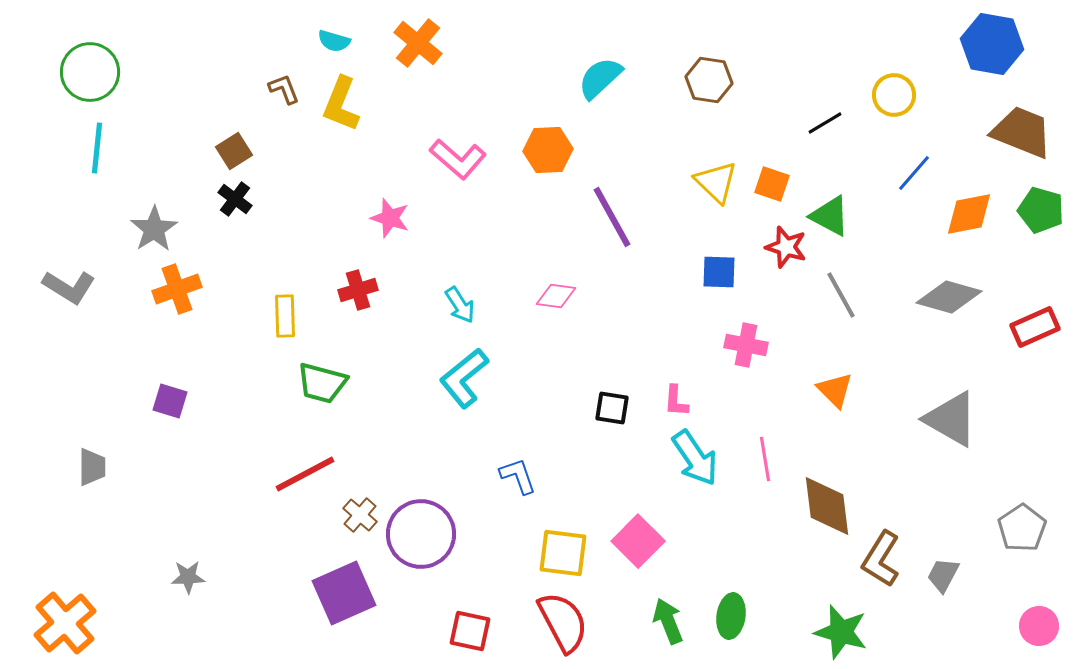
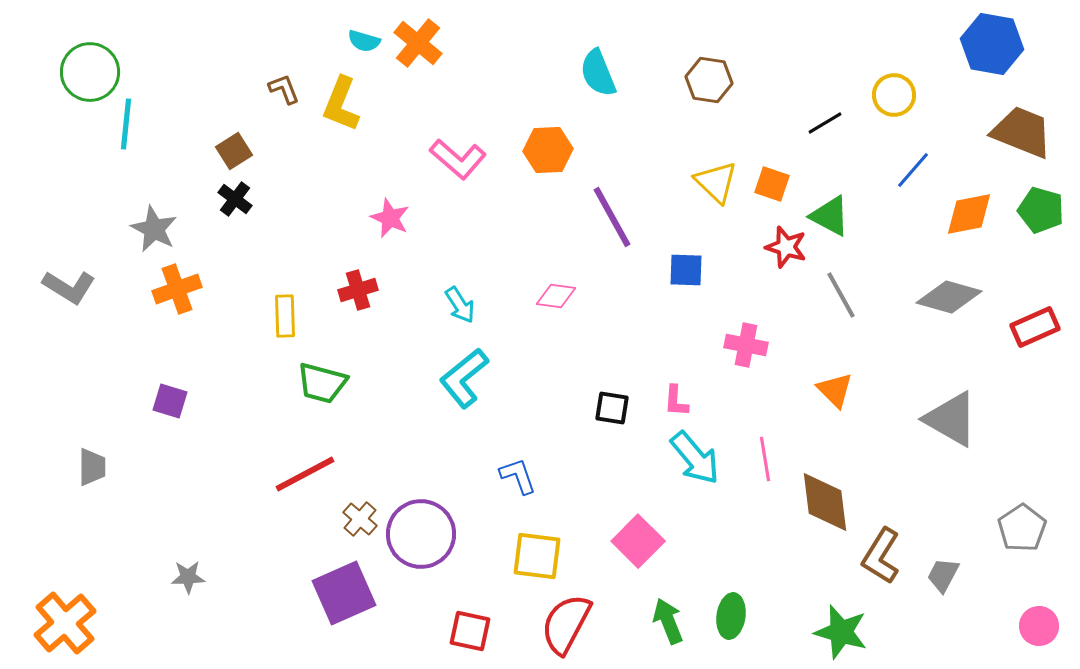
cyan semicircle at (334, 41): moved 30 px right
cyan semicircle at (600, 78): moved 2 px left, 5 px up; rotated 69 degrees counterclockwise
cyan line at (97, 148): moved 29 px right, 24 px up
blue line at (914, 173): moved 1 px left, 3 px up
pink star at (390, 218): rotated 6 degrees clockwise
gray star at (154, 229): rotated 12 degrees counterclockwise
blue square at (719, 272): moved 33 px left, 2 px up
cyan arrow at (695, 458): rotated 6 degrees counterclockwise
brown diamond at (827, 506): moved 2 px left, 4 px up
brown cross at (360, 515): moved 4 px down
yellow square at (563, 553): moved 26 px left, 3 px down
brown L-shape at (881, 559): moved 3 px up
red semicircle at (563, 622): moved 3 px right, 2 px down; rotated 124 degrees counterclockwise
